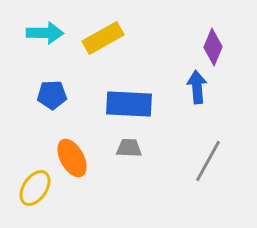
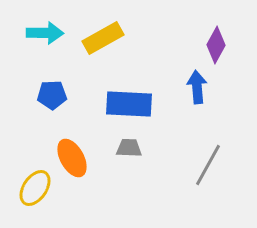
purple diamond: moved 3 px right, 2 px up; rotated 6 degrees clockwise
gray line: moved 4 px down
